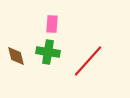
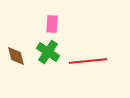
green cross: rotated 25 degrees clockwise
red line: rotated 42 degrees clockwise
